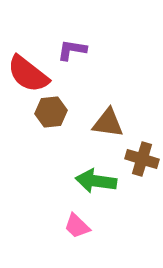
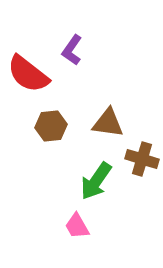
purple L-shape: rotated 64 degrees counterclockwise
brown hexagon: moved 14 px down
green arrow: rotated 63 degrees counterclockwise
pink trapezoid: rotated 16 degrees clockwise
